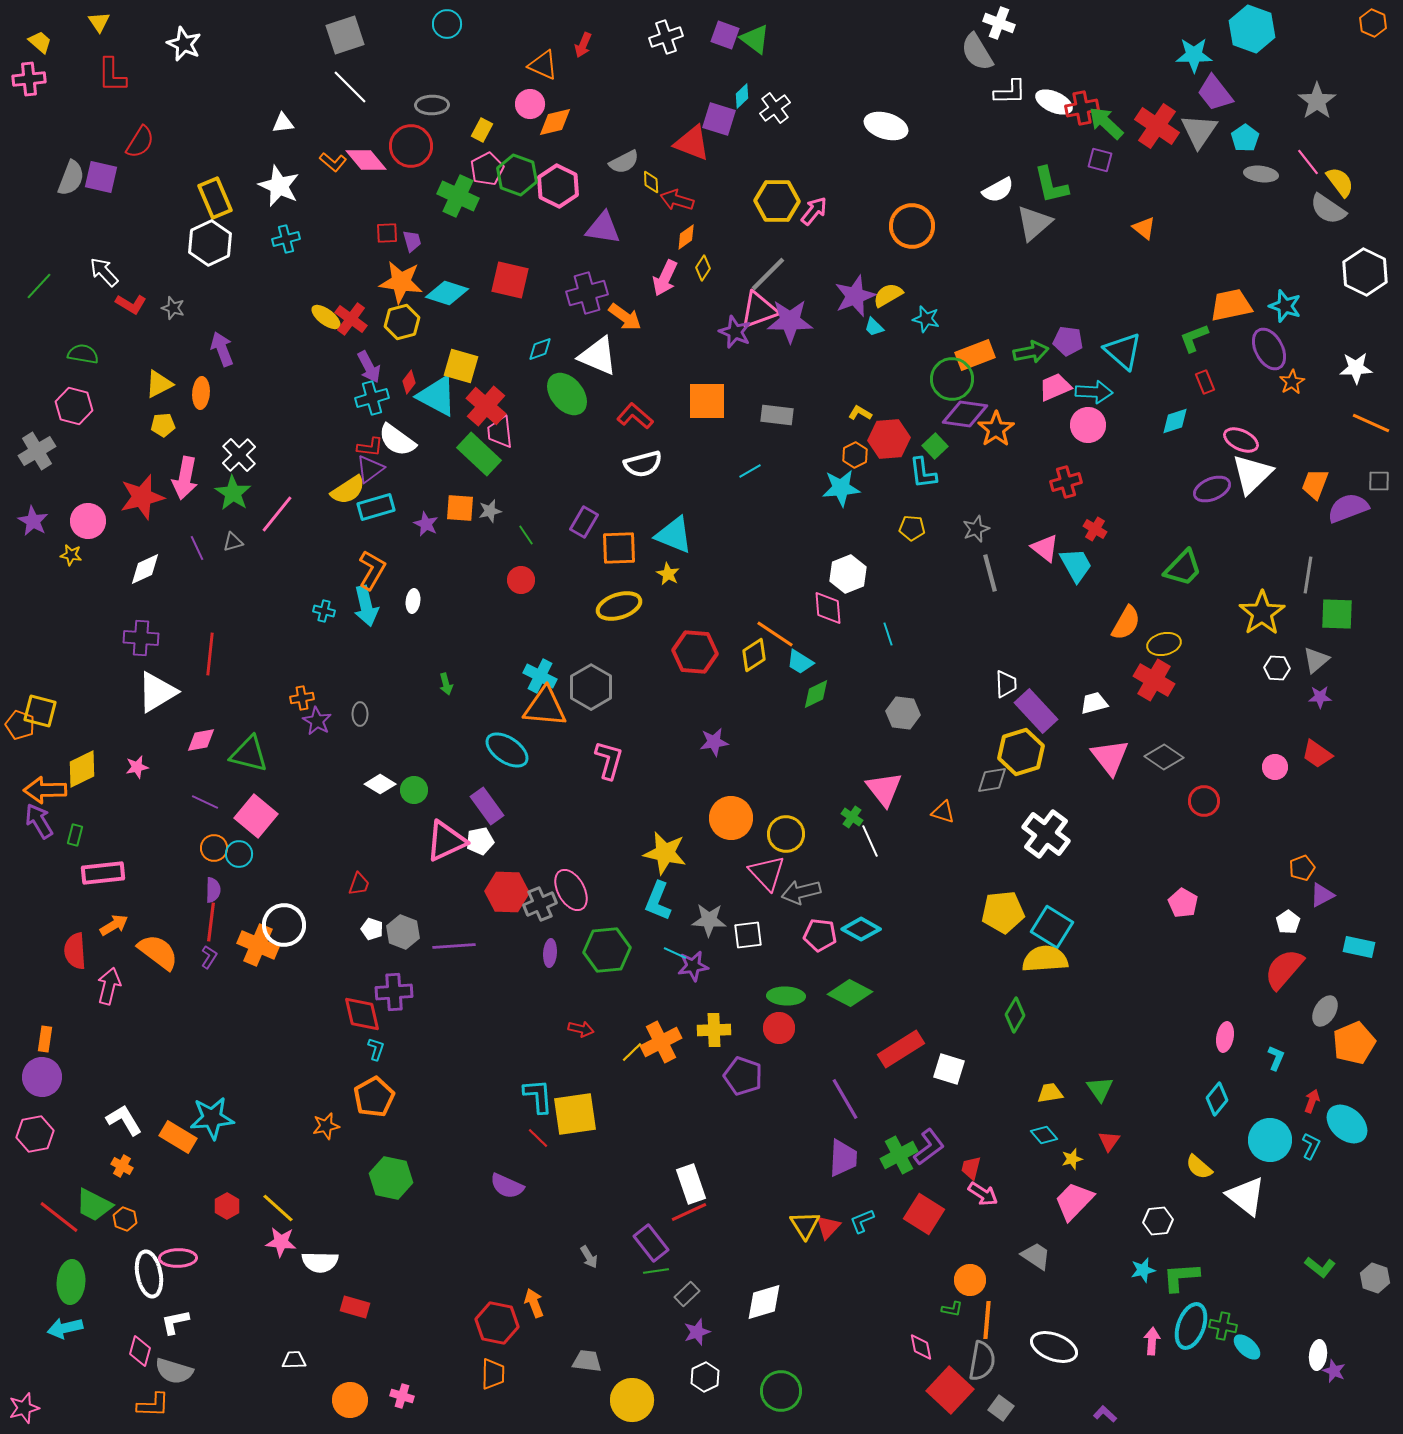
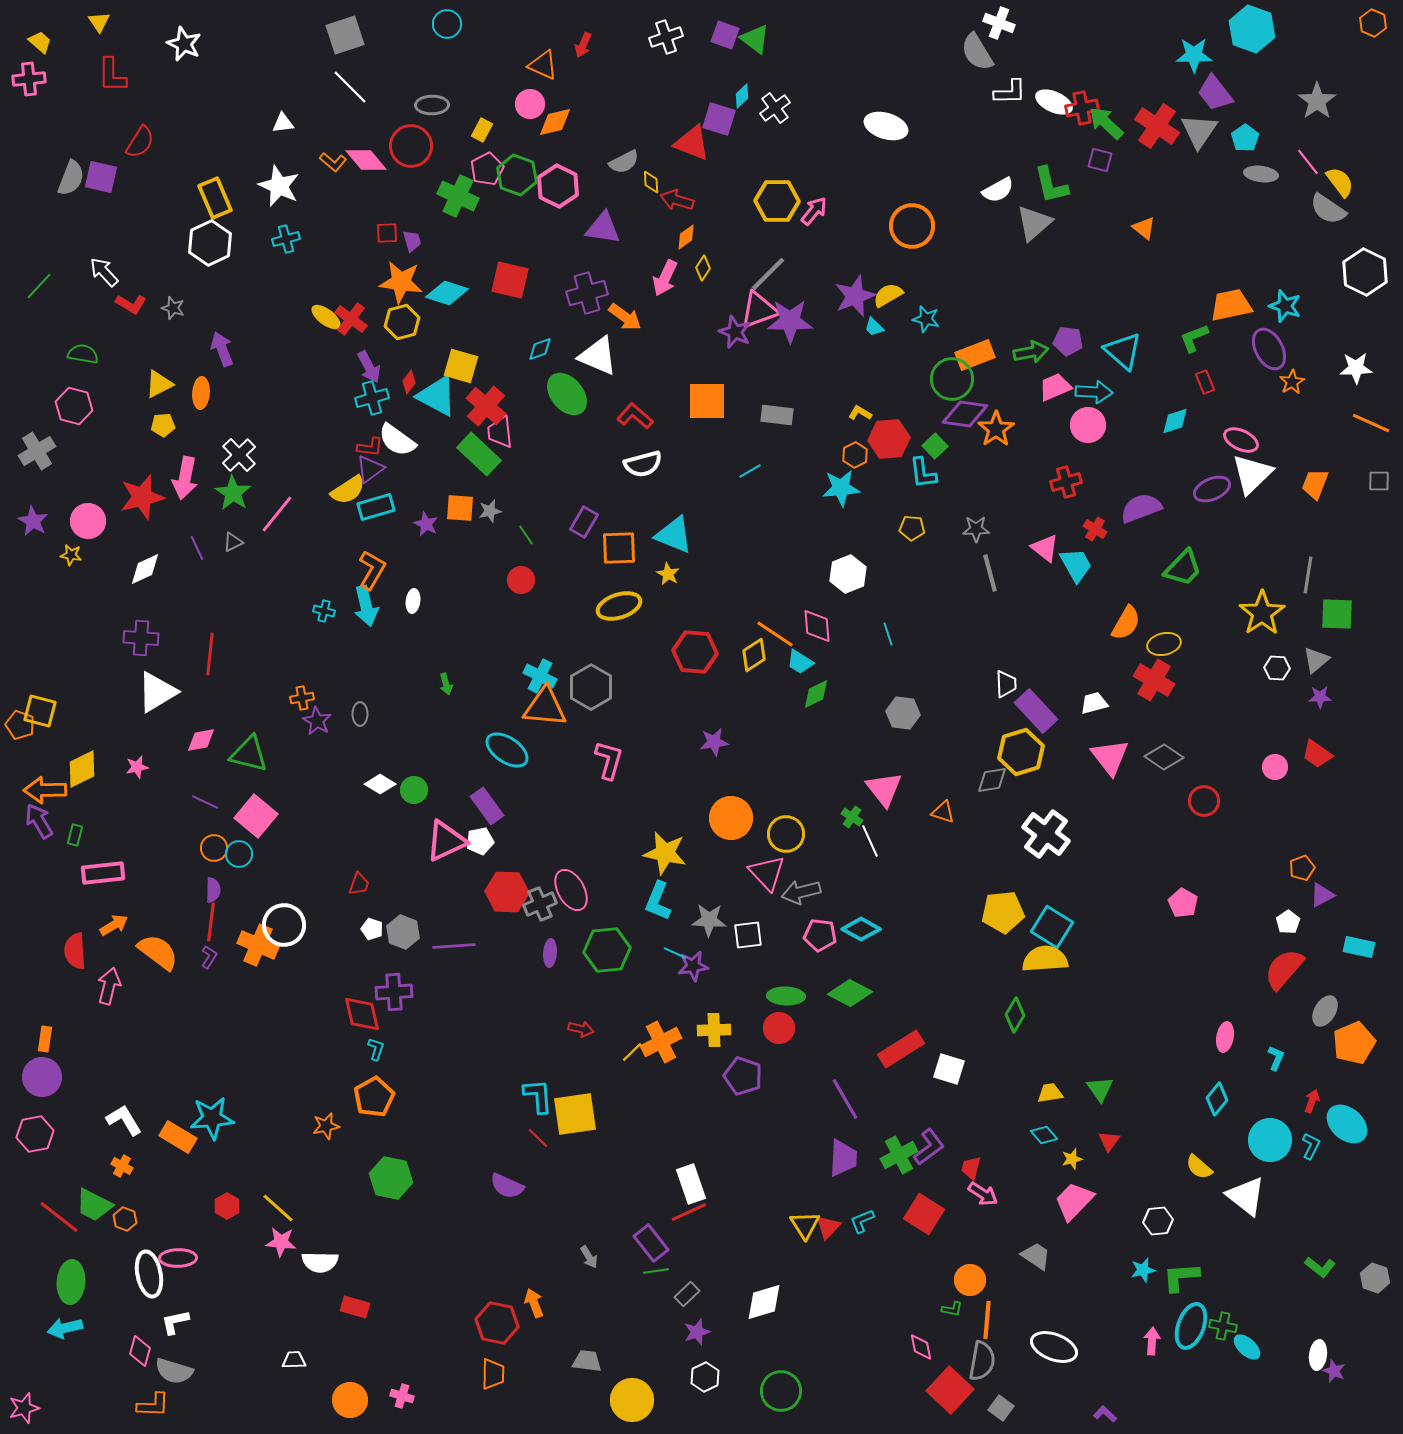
purple semicircle at (1348, 508): moved 207 px left
gray star at (976, 529): rotated 20 degrees clockwise
gray triangle at (233, 542): rotated 10 degrees counterclockwise
pink diamond at (828, 608): moved 11 px left, 18 px down
